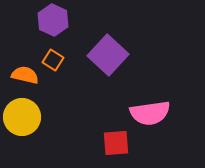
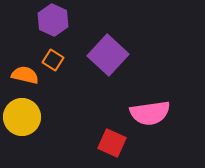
red square: moved 4 px left; rotated 28 degrees clockwise
